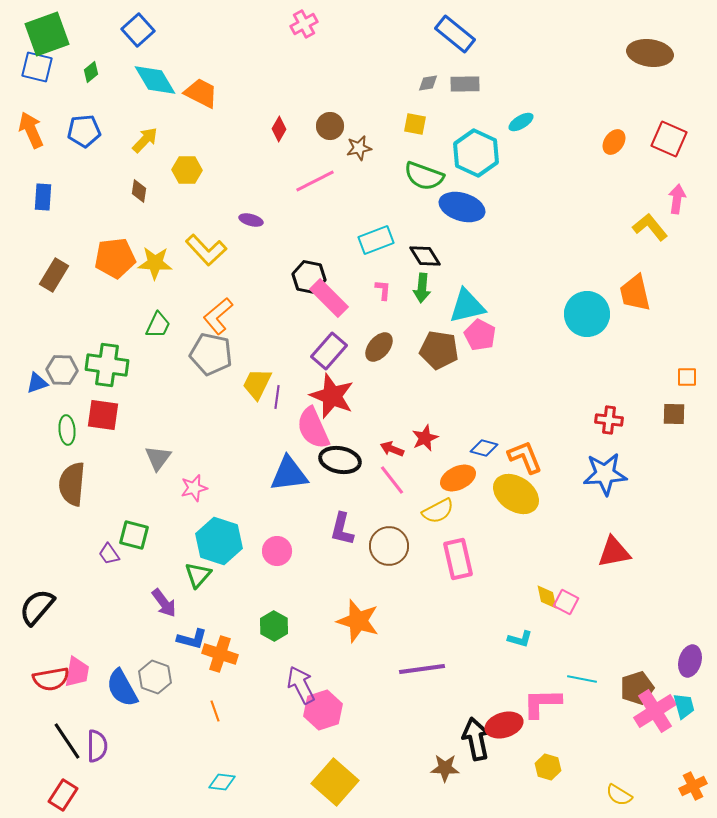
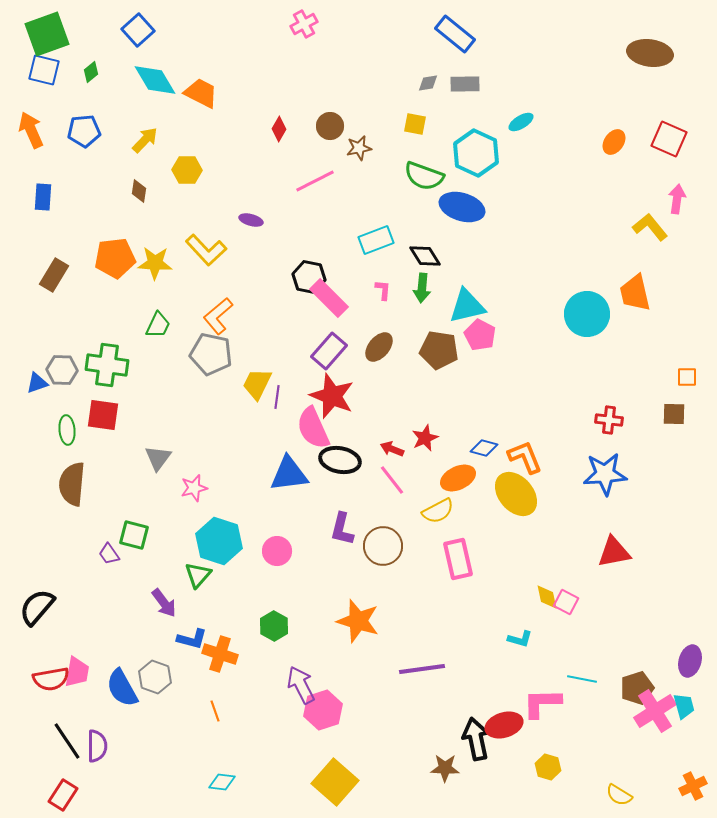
blue square at (37, 67): moved 7 px right, 3 px down
yellow ellipse at (516, 494): rotated 15 degrees clockwise
brown circle at (389, 546): moved 6 px left
